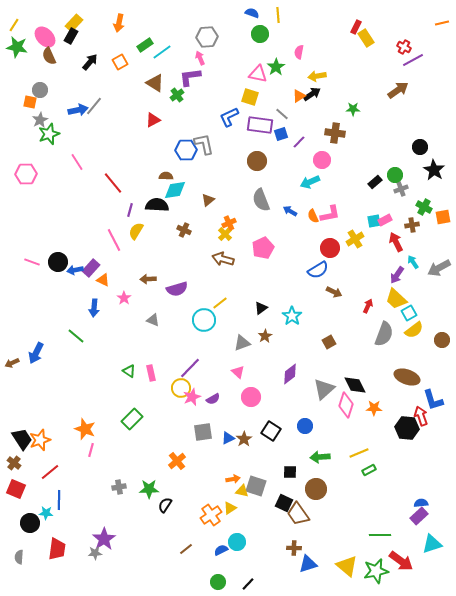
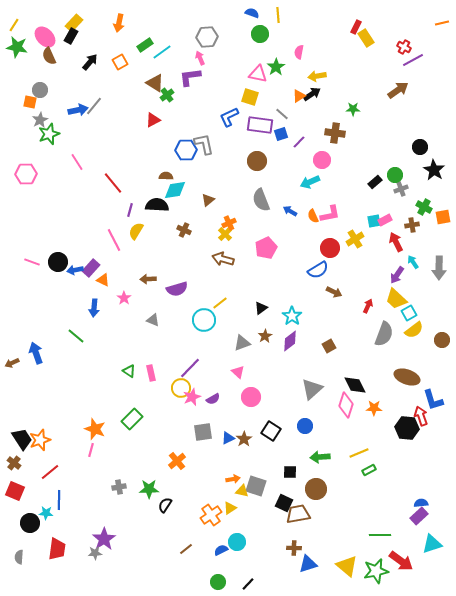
green cross at (177, 95): moved 10 px left
pink pentagon at (263, 248): moved 3 px right
gray arrow at (439, 268): rotated 60 degrees counterclockwise
brown square at (329, 342): moved 4 px down
blue arrow at (36, 353): rotated 135 degrees clockwise
purple diamond at (290, 374): moved 33 px up
gray triangle at (324, 389): moved 12 px left
orange star at (85, 429): moved 10 px right
red square at (16, 489): moved 1 px left, 2 px down
brown trapezoid at (298, 514): rotated 115 degrees clockwise
